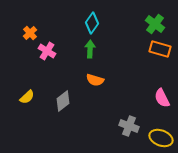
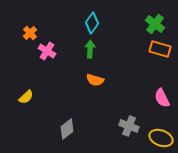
yellow semicircle: moved 1 px left
gray diamond: moved 4 px right, 28 px down
